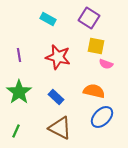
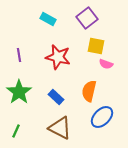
purple square: moved 2 px left; rotated 20 degrees clockwise
orange semicircle: moved 5 px left; rotated 90 degrees counterclockwise
